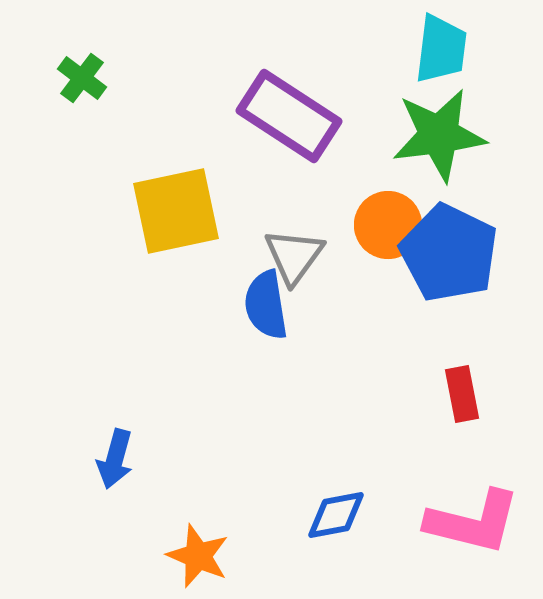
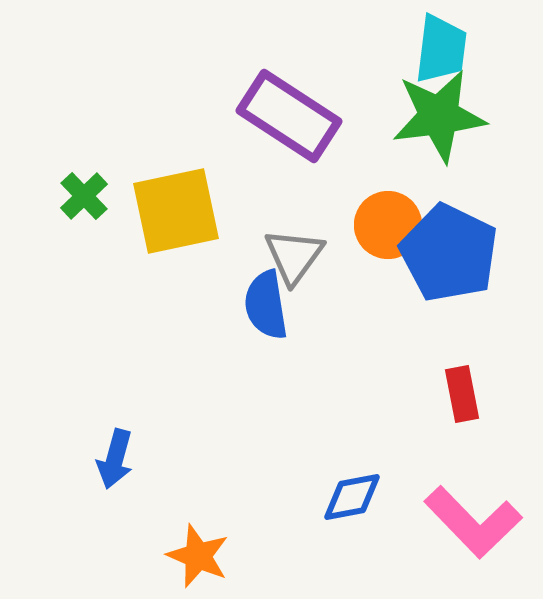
green cross: moved 2 px right, 118 px down; rotated 9 degrees clockwise
green star: moved 19 px up
blue diamond: moved 16 px right, 18 px up
pink L-shape: rotated 32 degrees clockwise
